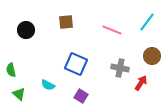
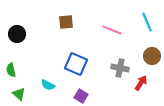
cyan line: rotated 60 degrees counterclockwise
black circle: moved 9 px left, 4 px down
